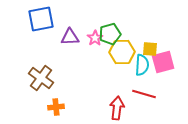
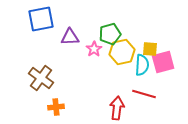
pink star: moved 1 px left, 11 px down
yellow hexagon: rotated 10 degrees counterclockwise
